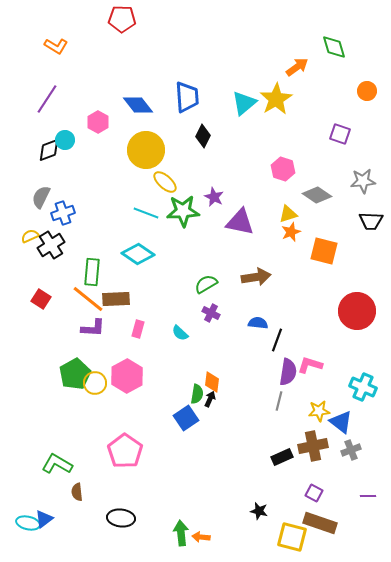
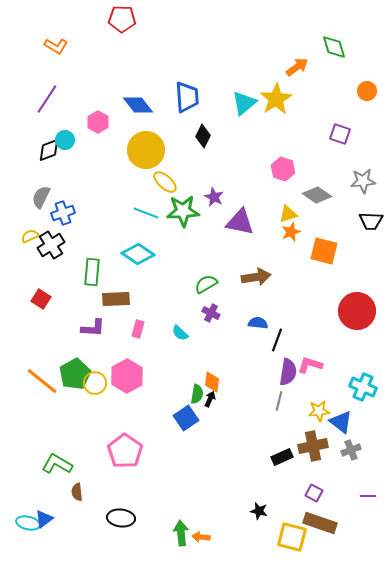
orange line at (88, 299): moved 46 px left, 82 px down
